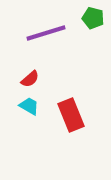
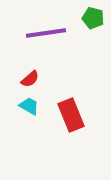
purple line: rotated 9 degrees clockwise
